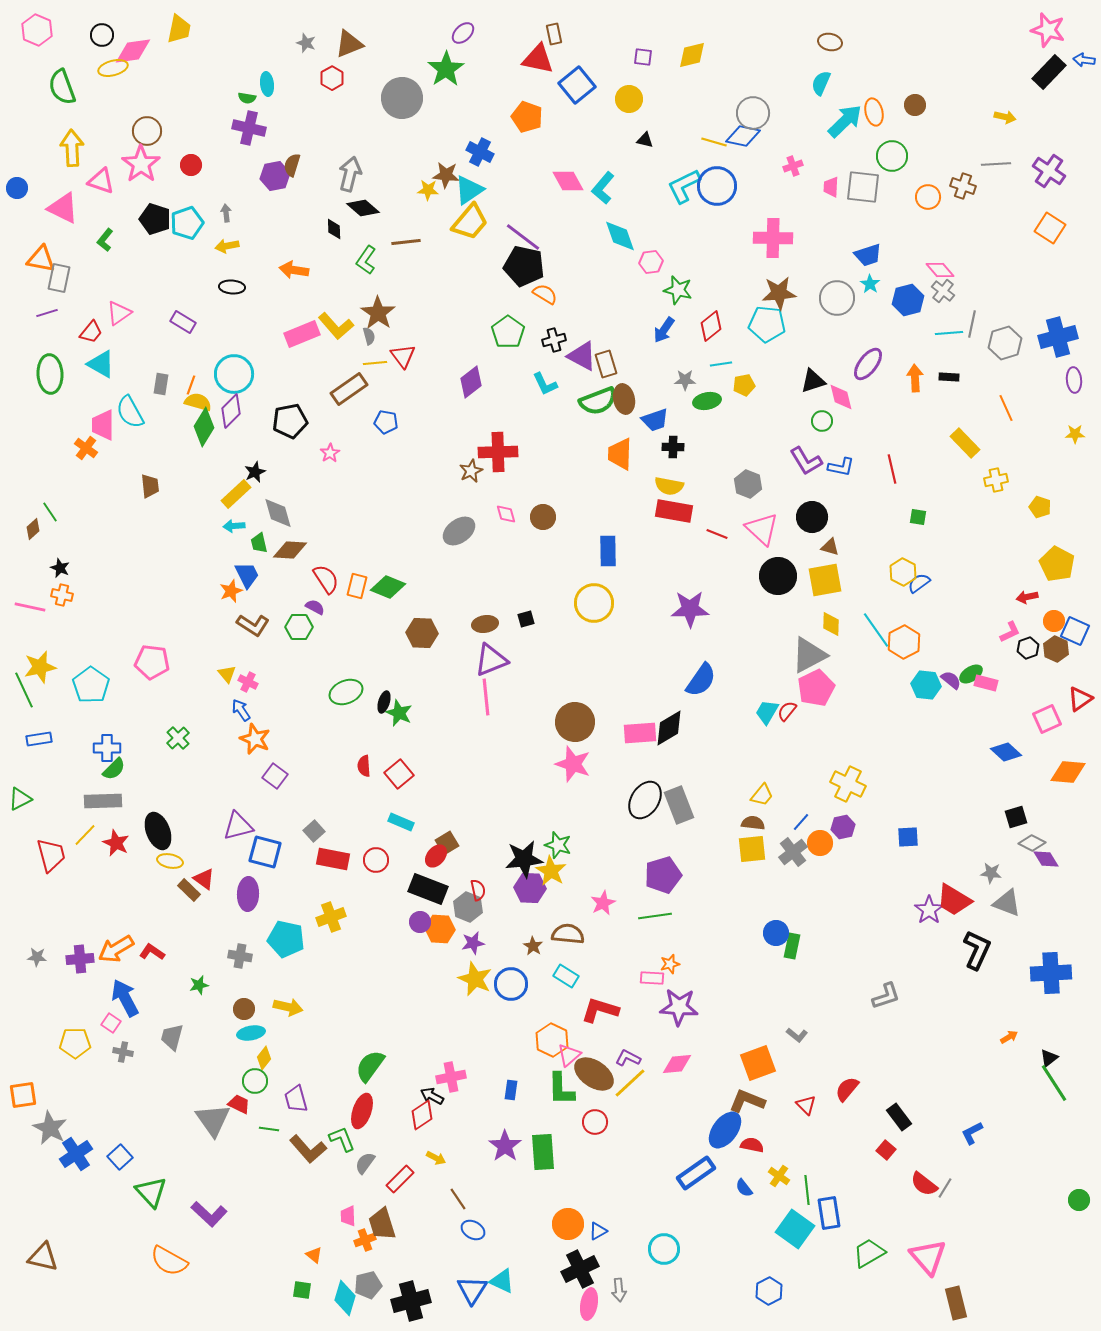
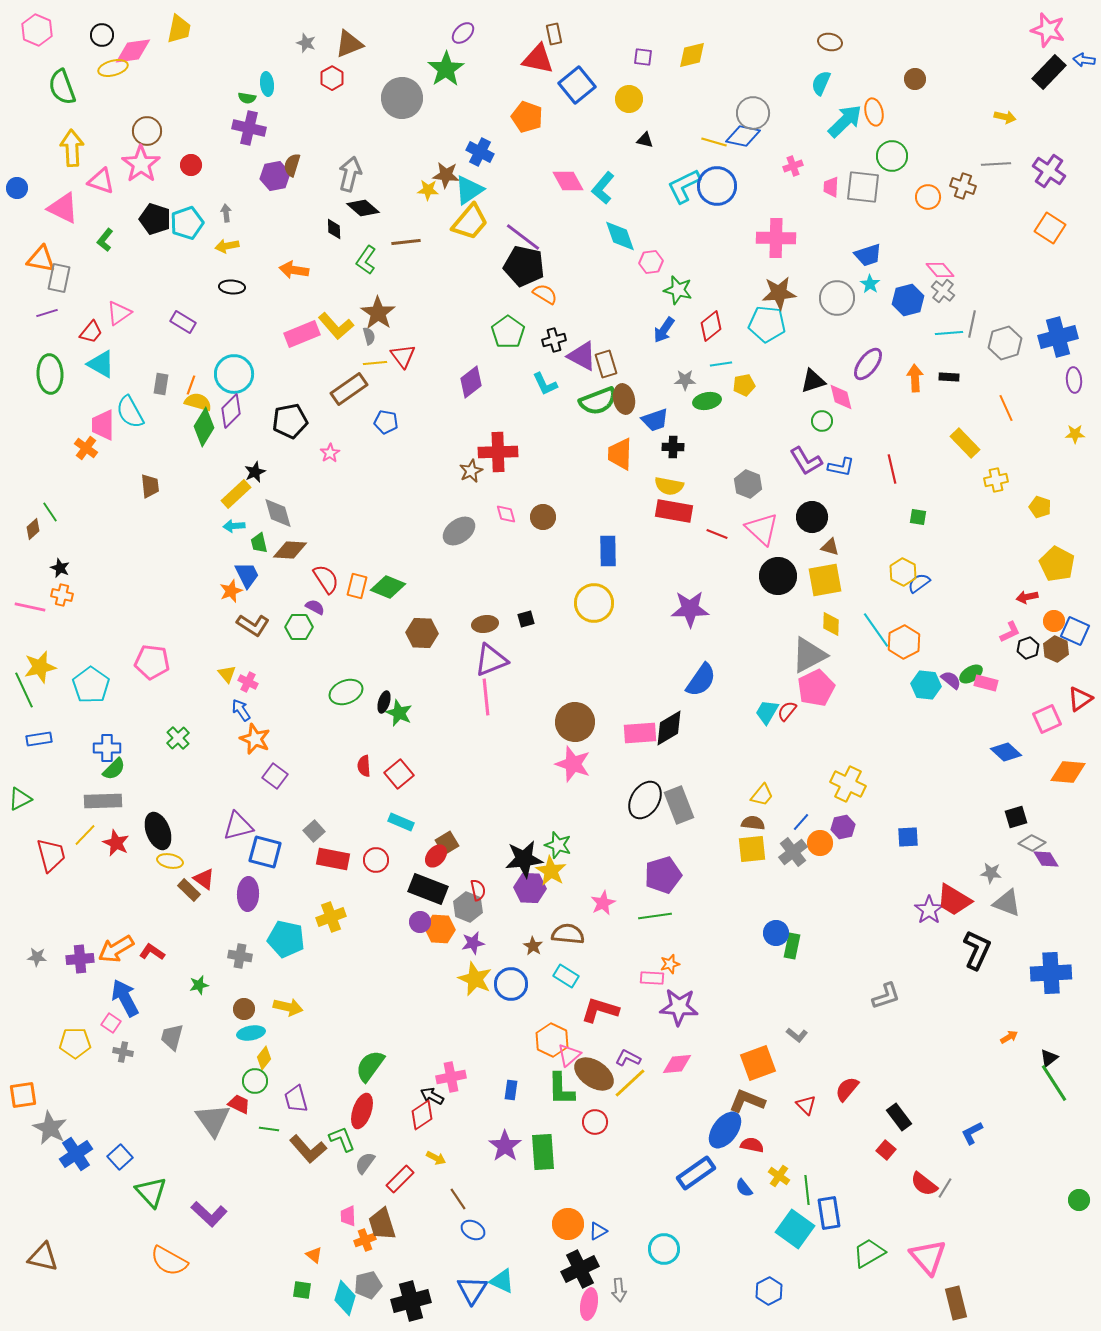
brown circle at (915, 105): moved 26 px up
pink cross at (773, 238): moved 3 px right
